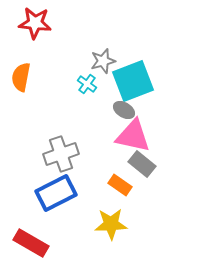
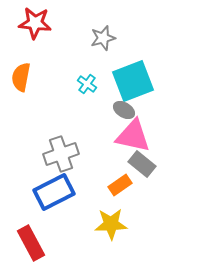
gray star: moved 23 px up
orange rectangle: rotated 70 degrees counterclockwise
blue rectangle: moved 2 px left, 1 px up
red rectangle: rotated 32 degrees clockwise
